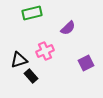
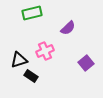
purple square: rotated 14 degrees counterclockwise
black rectangle: rotated 16 degrees counterclockwise
